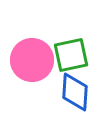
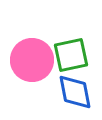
blue diamond: rotated 15 degrees counterclockwise
